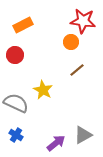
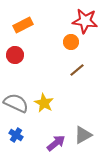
red star: moved 2 px right
yellow star: moved 1 px right, 13 px down
